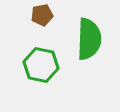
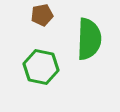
green hexagon: moved 2 px down
